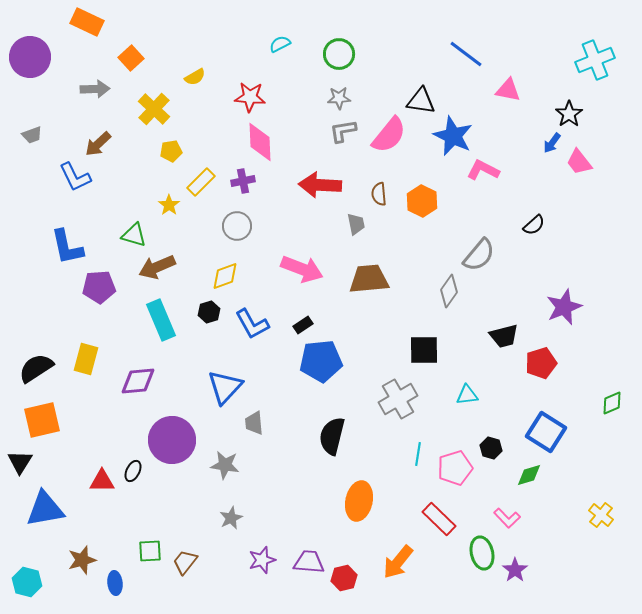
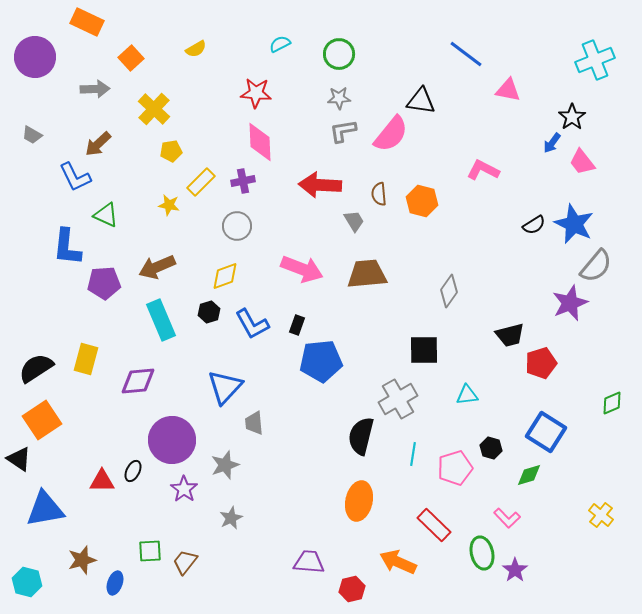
purple circle at (30, 57): moved 5 px right
yellow semicircle at (195, 77): moved 1 px right, 28 px up
red star at (250, 97): moved 6 px right, 4 px up
black star at (569, 114): moved 3 px right, 3 px down
gray trapezoid at (32, 135): rotated 50 degrees clockwise
pink semicircle at (389, 135): moved 2 px right, 1 px up
blue star at (453, 136): moved 121 px right, 88 px down
pink trapezoid at (579, 162): moved 3 px right
orange hexagon at (422, 201): rotated 12 degrees counterclockwise
yellow star at (169, 205): rotated 25 degrees counterclockwise
gray trapezoid at (356, 224): moved 2 px left, 3 px up; rotated 20 degrees counterclockwise
black semicircle at (534, 225): rotated 10 degrees clockwise
green triangle at (134, 235): moved 28 px left, 20 px up; rotated 8 degrees clockwise
blue L-shape at (67, 247): rotated 18 degrees clockwise
gray semicircle at (479, 255): moved 117 px right, 11 px down
brown trapezoid at (369, 279): moved 2 px left, 5 px up
purple pentagon at (99, 287): moved 5 px right, 4 px up
purple star at (564, 307): moved 6 px right, 4 px up
black rectangle at (303, 325): moved 6 px left; rotated 36 degrees counterclockwise
black trapezoid at (504, 336): moved 6 px right, 1 px up
orange square at (42, 420): rotated 21 degrees counterclockwise
black semicircle at (332, 436): moved 29 px right
cyan line at (418, 454): moved 5 px left
black triangle at (20, 462): moved 1 px left, 3 px up; rotated 28 degrees counterclockwise
gray star at (225, 465): rotated 28 degrees counterclockwise
red rectangle at (439, 519): moved 5 px left, 6 px down
purple star at (262, 560): moved 78 px left, 71 px up; rotated 20 degrees counterclockwise
orange arrow at (398, 562): rotated 75 degrees clockwise
red hexagon at (344, 578): moved 8 px right, 11 px down
blue ellipse at (115, 583): rotated 25 degrees clockwise
